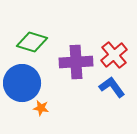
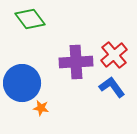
green diamond: moved 2 px left, 23 px up; rotated 36 degrees clockwise
